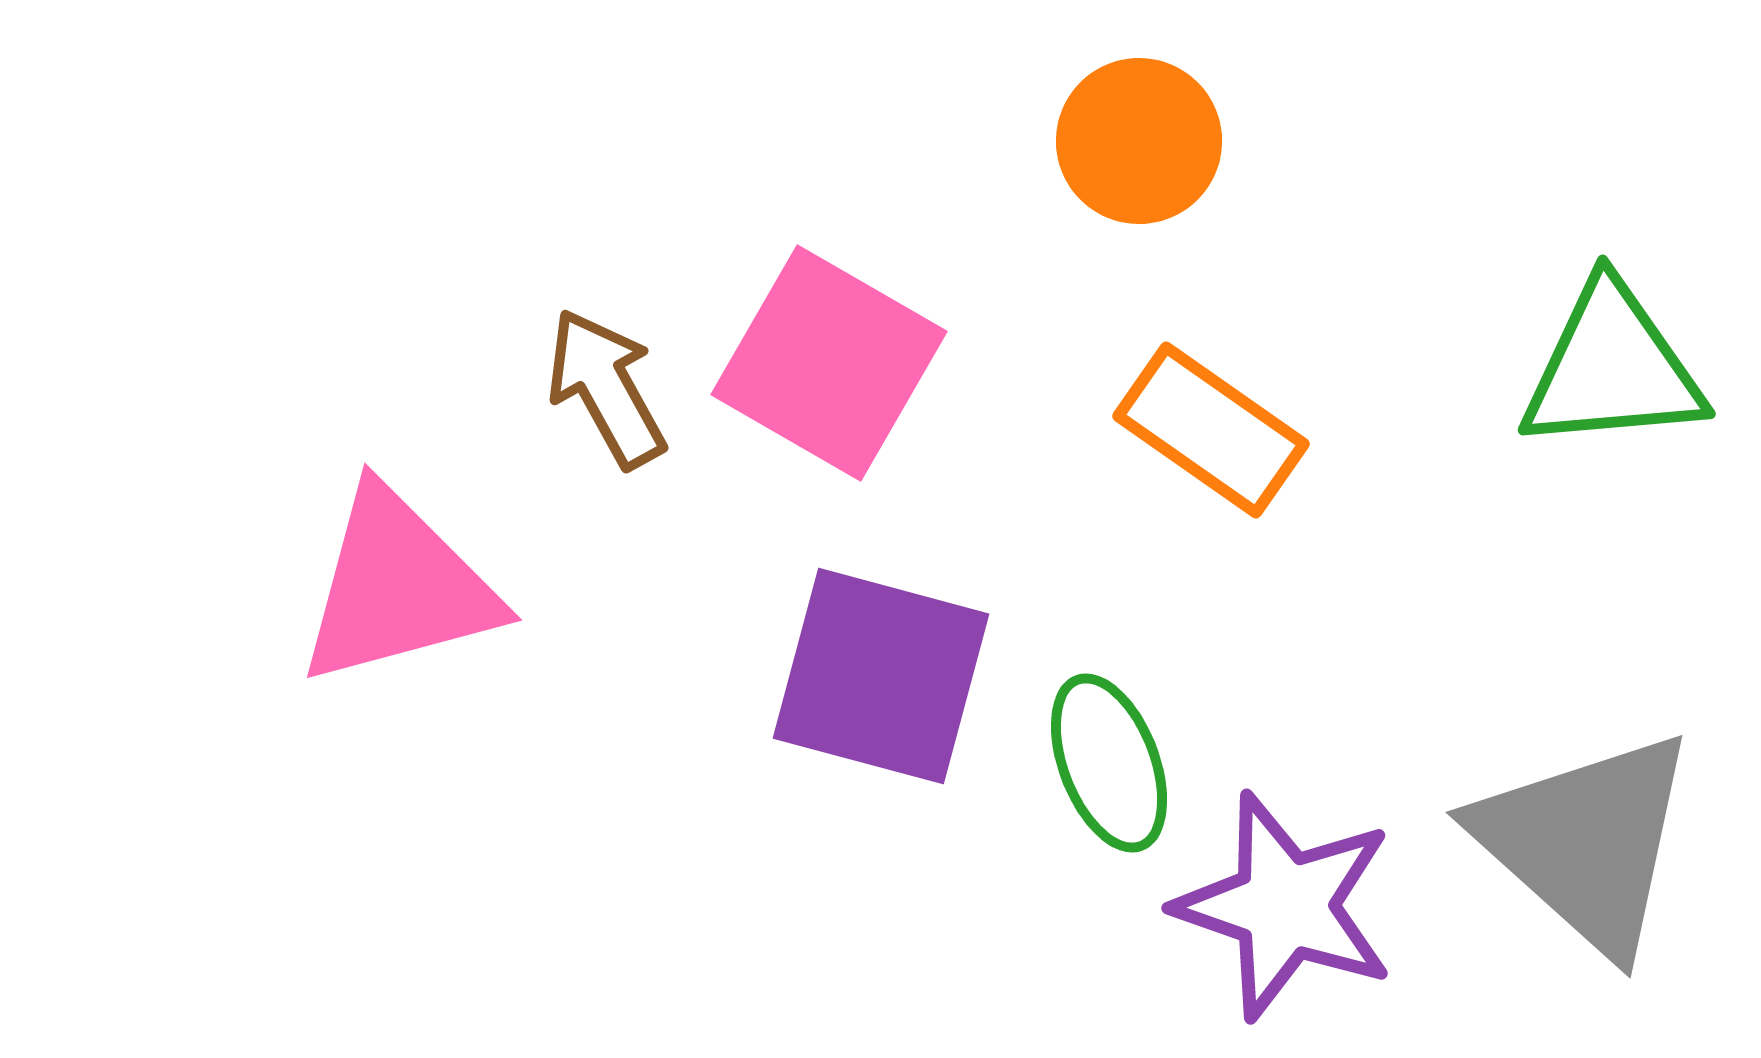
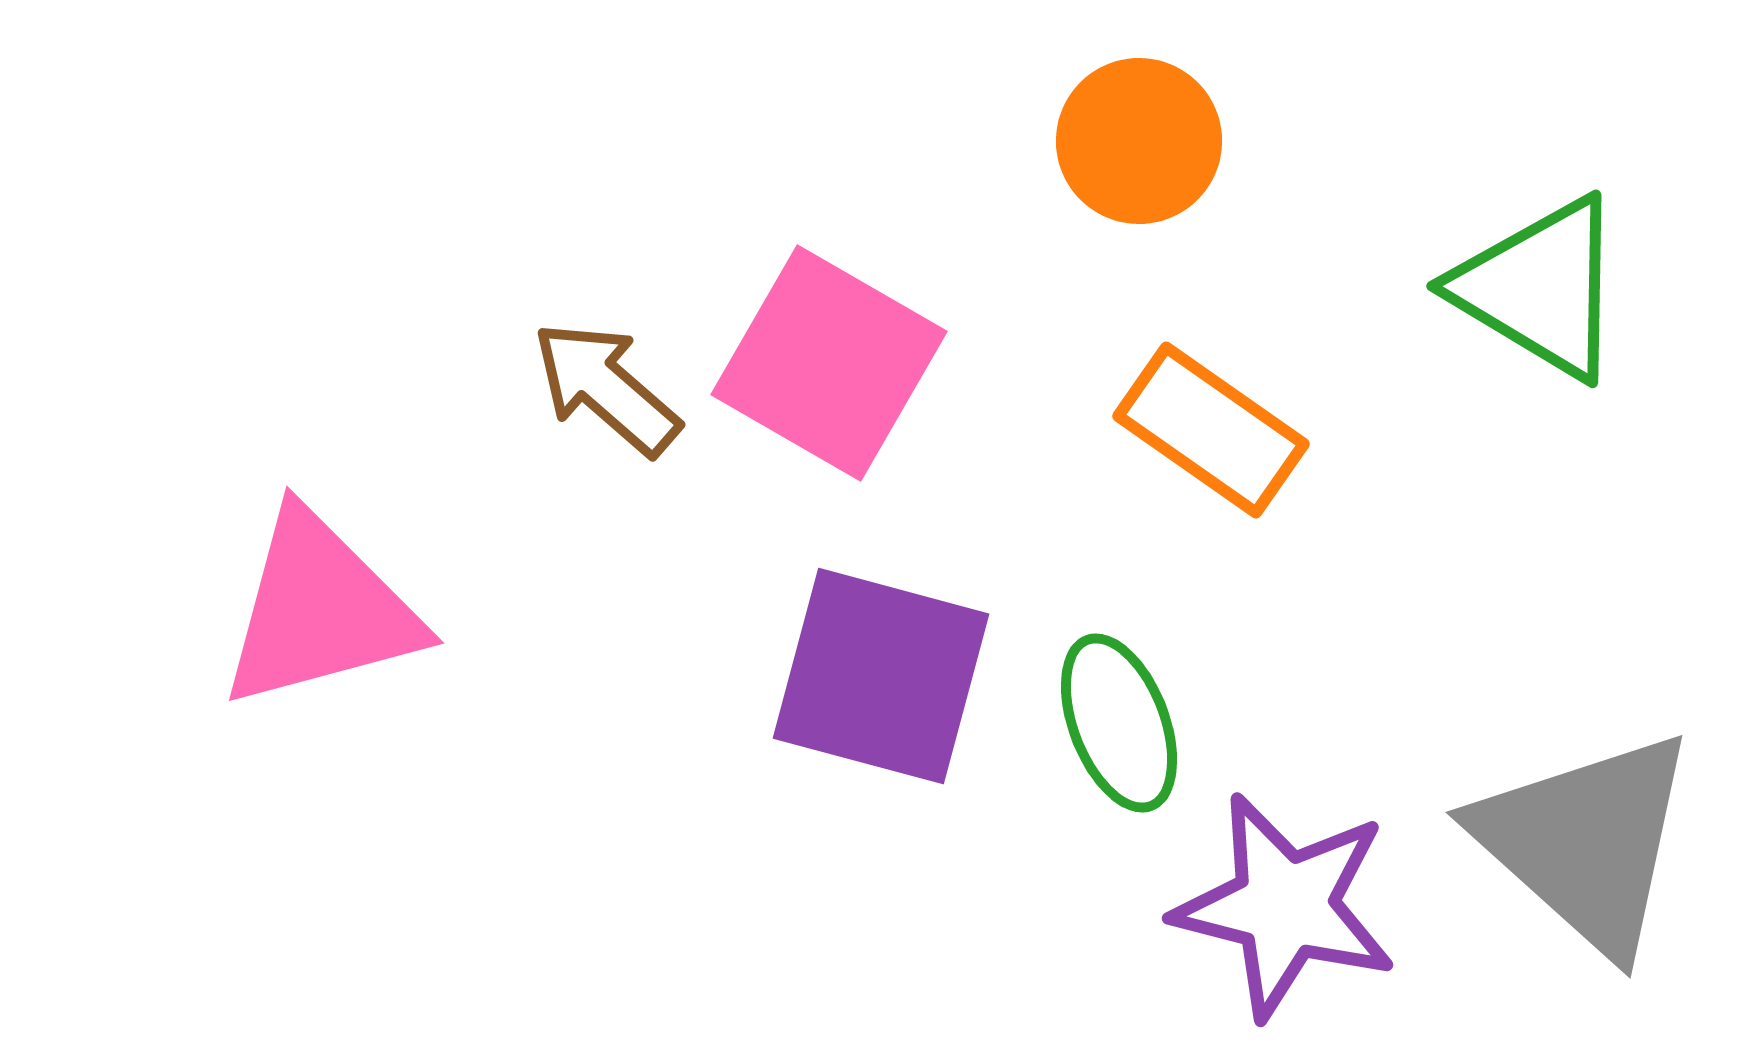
green triangle: moved 72 px left, 80 px up; rotated 36 degrees clockwise
brown arrow: rotated 20 degrees counterclockwise
pink triangle: moved 78 px left, 23 px down
green ellipse: moved 10 px right, 40 px up
purple star: rotated 5 degrees counterclockwise
